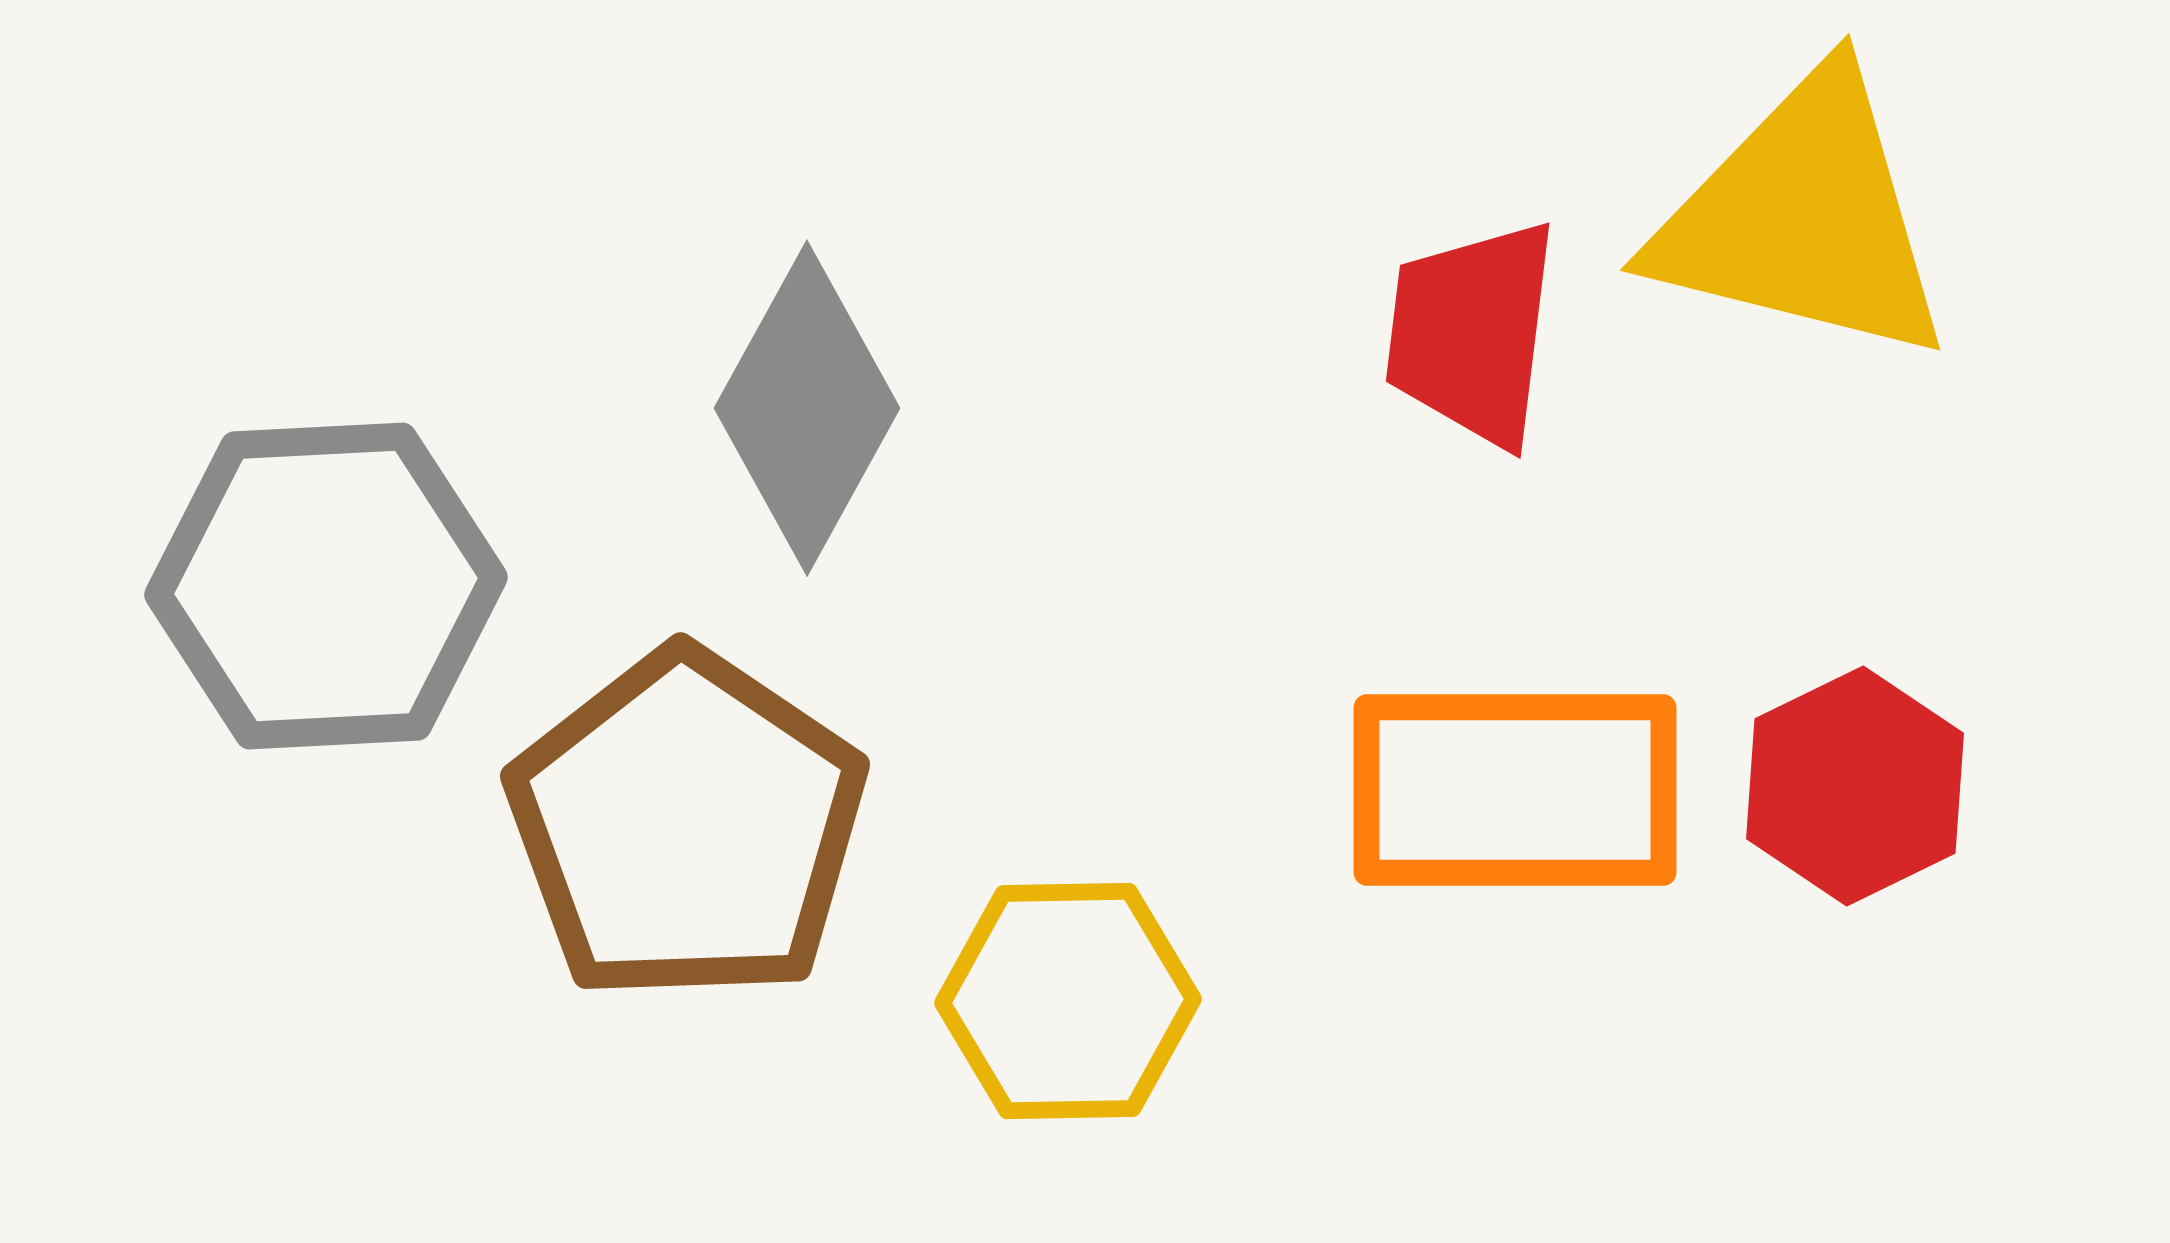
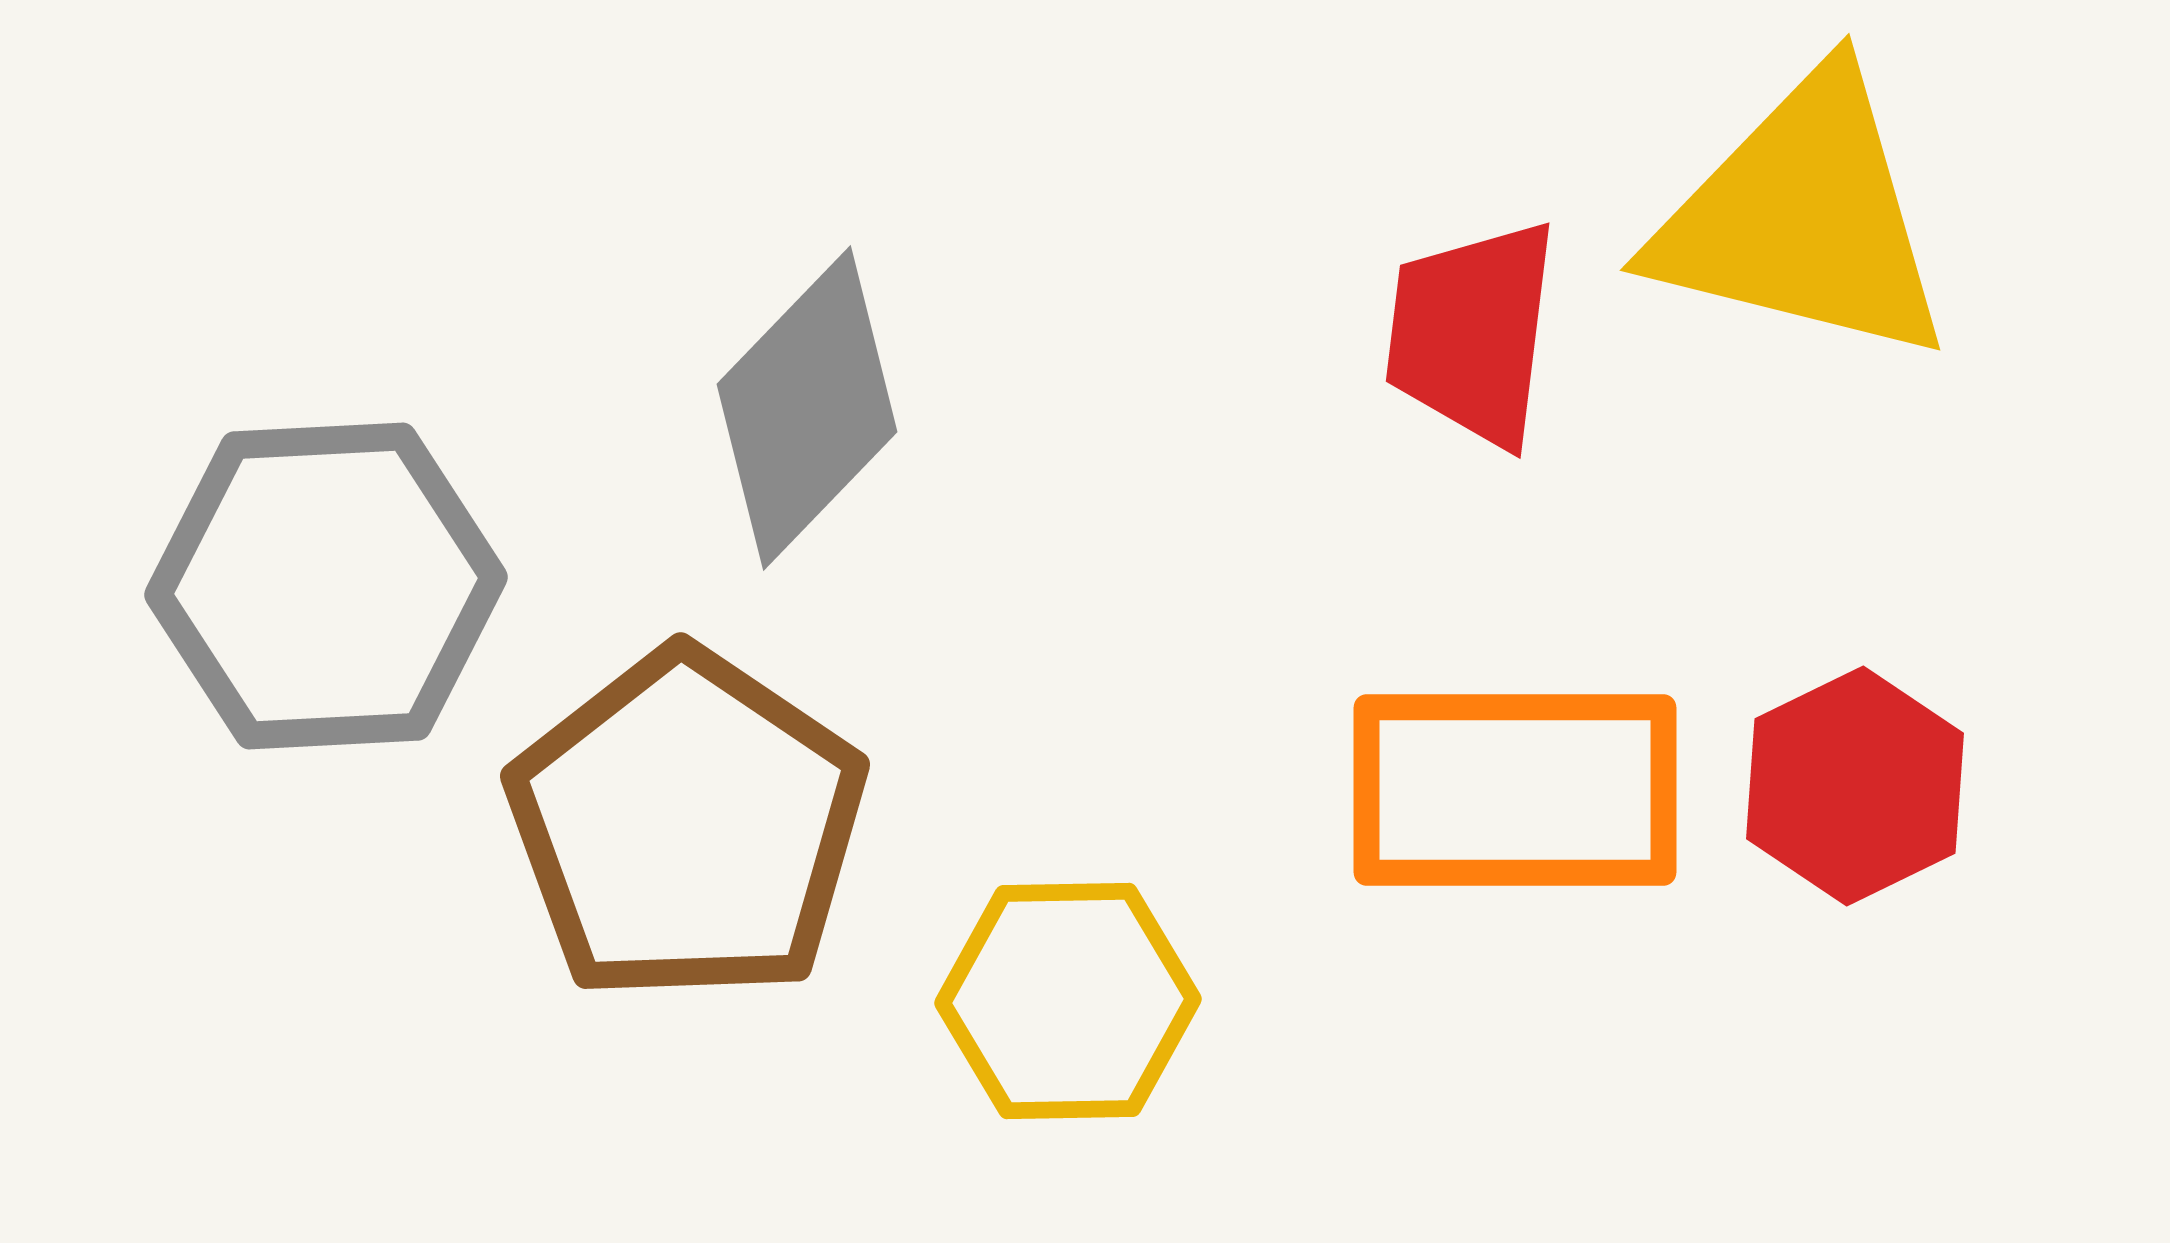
gray diamond: rotated 15 degrees clockwise
